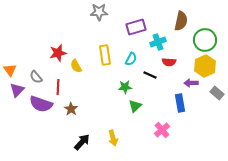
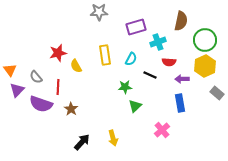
purple arrow: moved 9 px left, 4 px up
